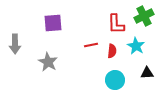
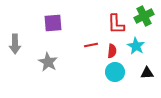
cyan circle: moved 8 px up
